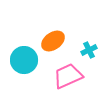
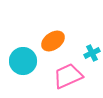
cyan cross: moved 3 px right, 3 px down
cyan circle: moved 1 px left, 1 px down
